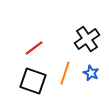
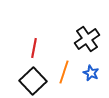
red line: rotated 42 degrees counterclockwise
orange line: moved 1 px left, 1 px up
black square: rotated 28 degrees clockwise
